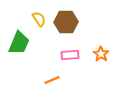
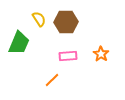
pink rectangle: moved 2 px left, 1 px down
orange line: rotated 21 degrees counterclockwise
